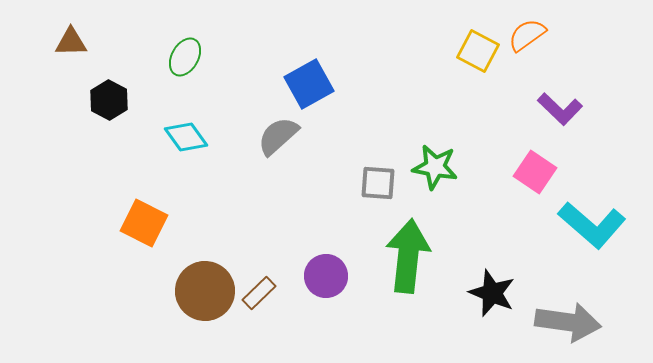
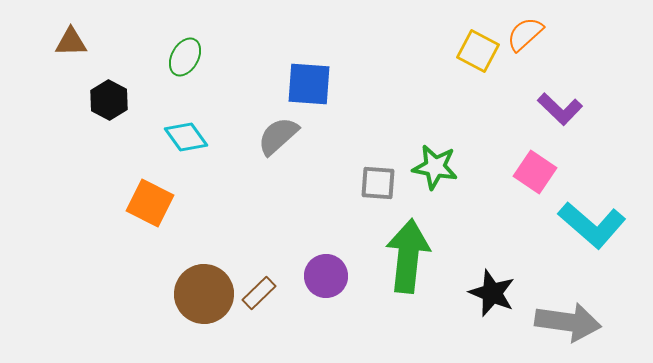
orange semicircle: moved 2 px left, 1 px up; rotated 6 degrees counterclockwise
blue square: rotated 33 degrees clockwise
orange square: moved 6 px right, 20 px up
brown circle: moved 1 px left, 3 px down
